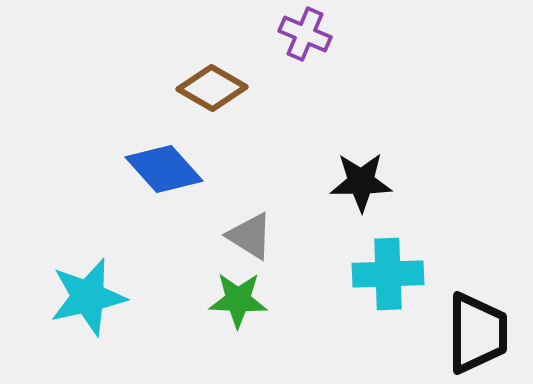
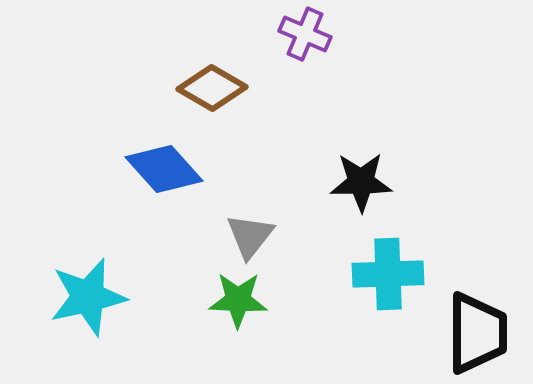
gray triangle: rotated 36 degrees clockwise
